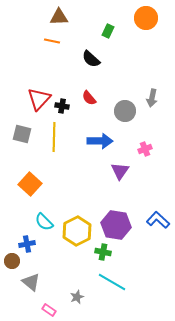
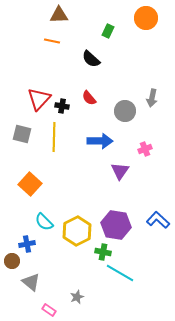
brown triangle: moved 2 px up
cyan line: moved 8 px right, 9 px up
